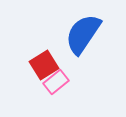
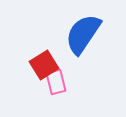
pink rectangle: rotated 65 degrees counterclockwise
